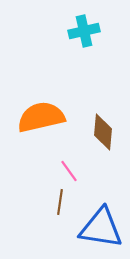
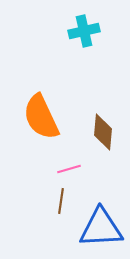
orange semicircle: rotated 102 degrees counterclockwise
pink line: moved 2 px up; rotated 70 degrees counterclockwise
brown line: moved 1 px right, 1 px up
blue triangle: rotated 12 degrees counterclockwise
